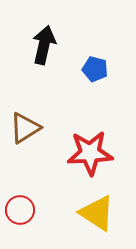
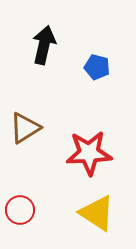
blue pentagon: moved 2 px right, 2 px up
red star: moved 1 px left
